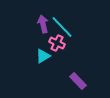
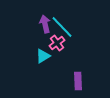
purple arrow: moved 2 px right
pink cross: rotated 28 degrees clockwise
purple rectangle: rotated 42 degrees clockwise
